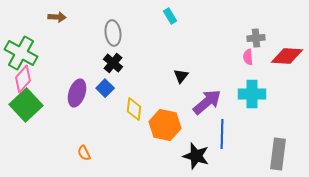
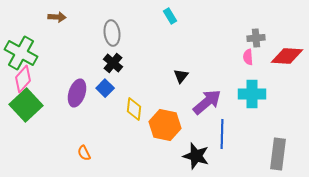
gray ellipse: moved 1 px left
